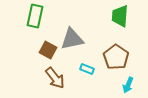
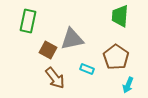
green rectangle: moved 7 px left, 5 px down
